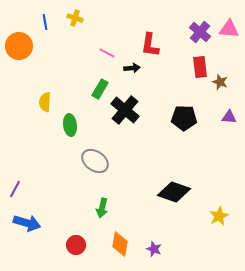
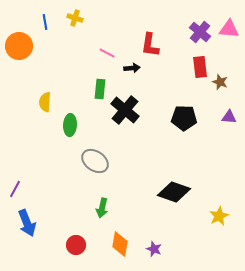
green rectangle: rotated 24 degrees counterclockwise
green ellipse: rotated 10 degrees clockwise
blue arrow: rotated 52 degrees clockwise
